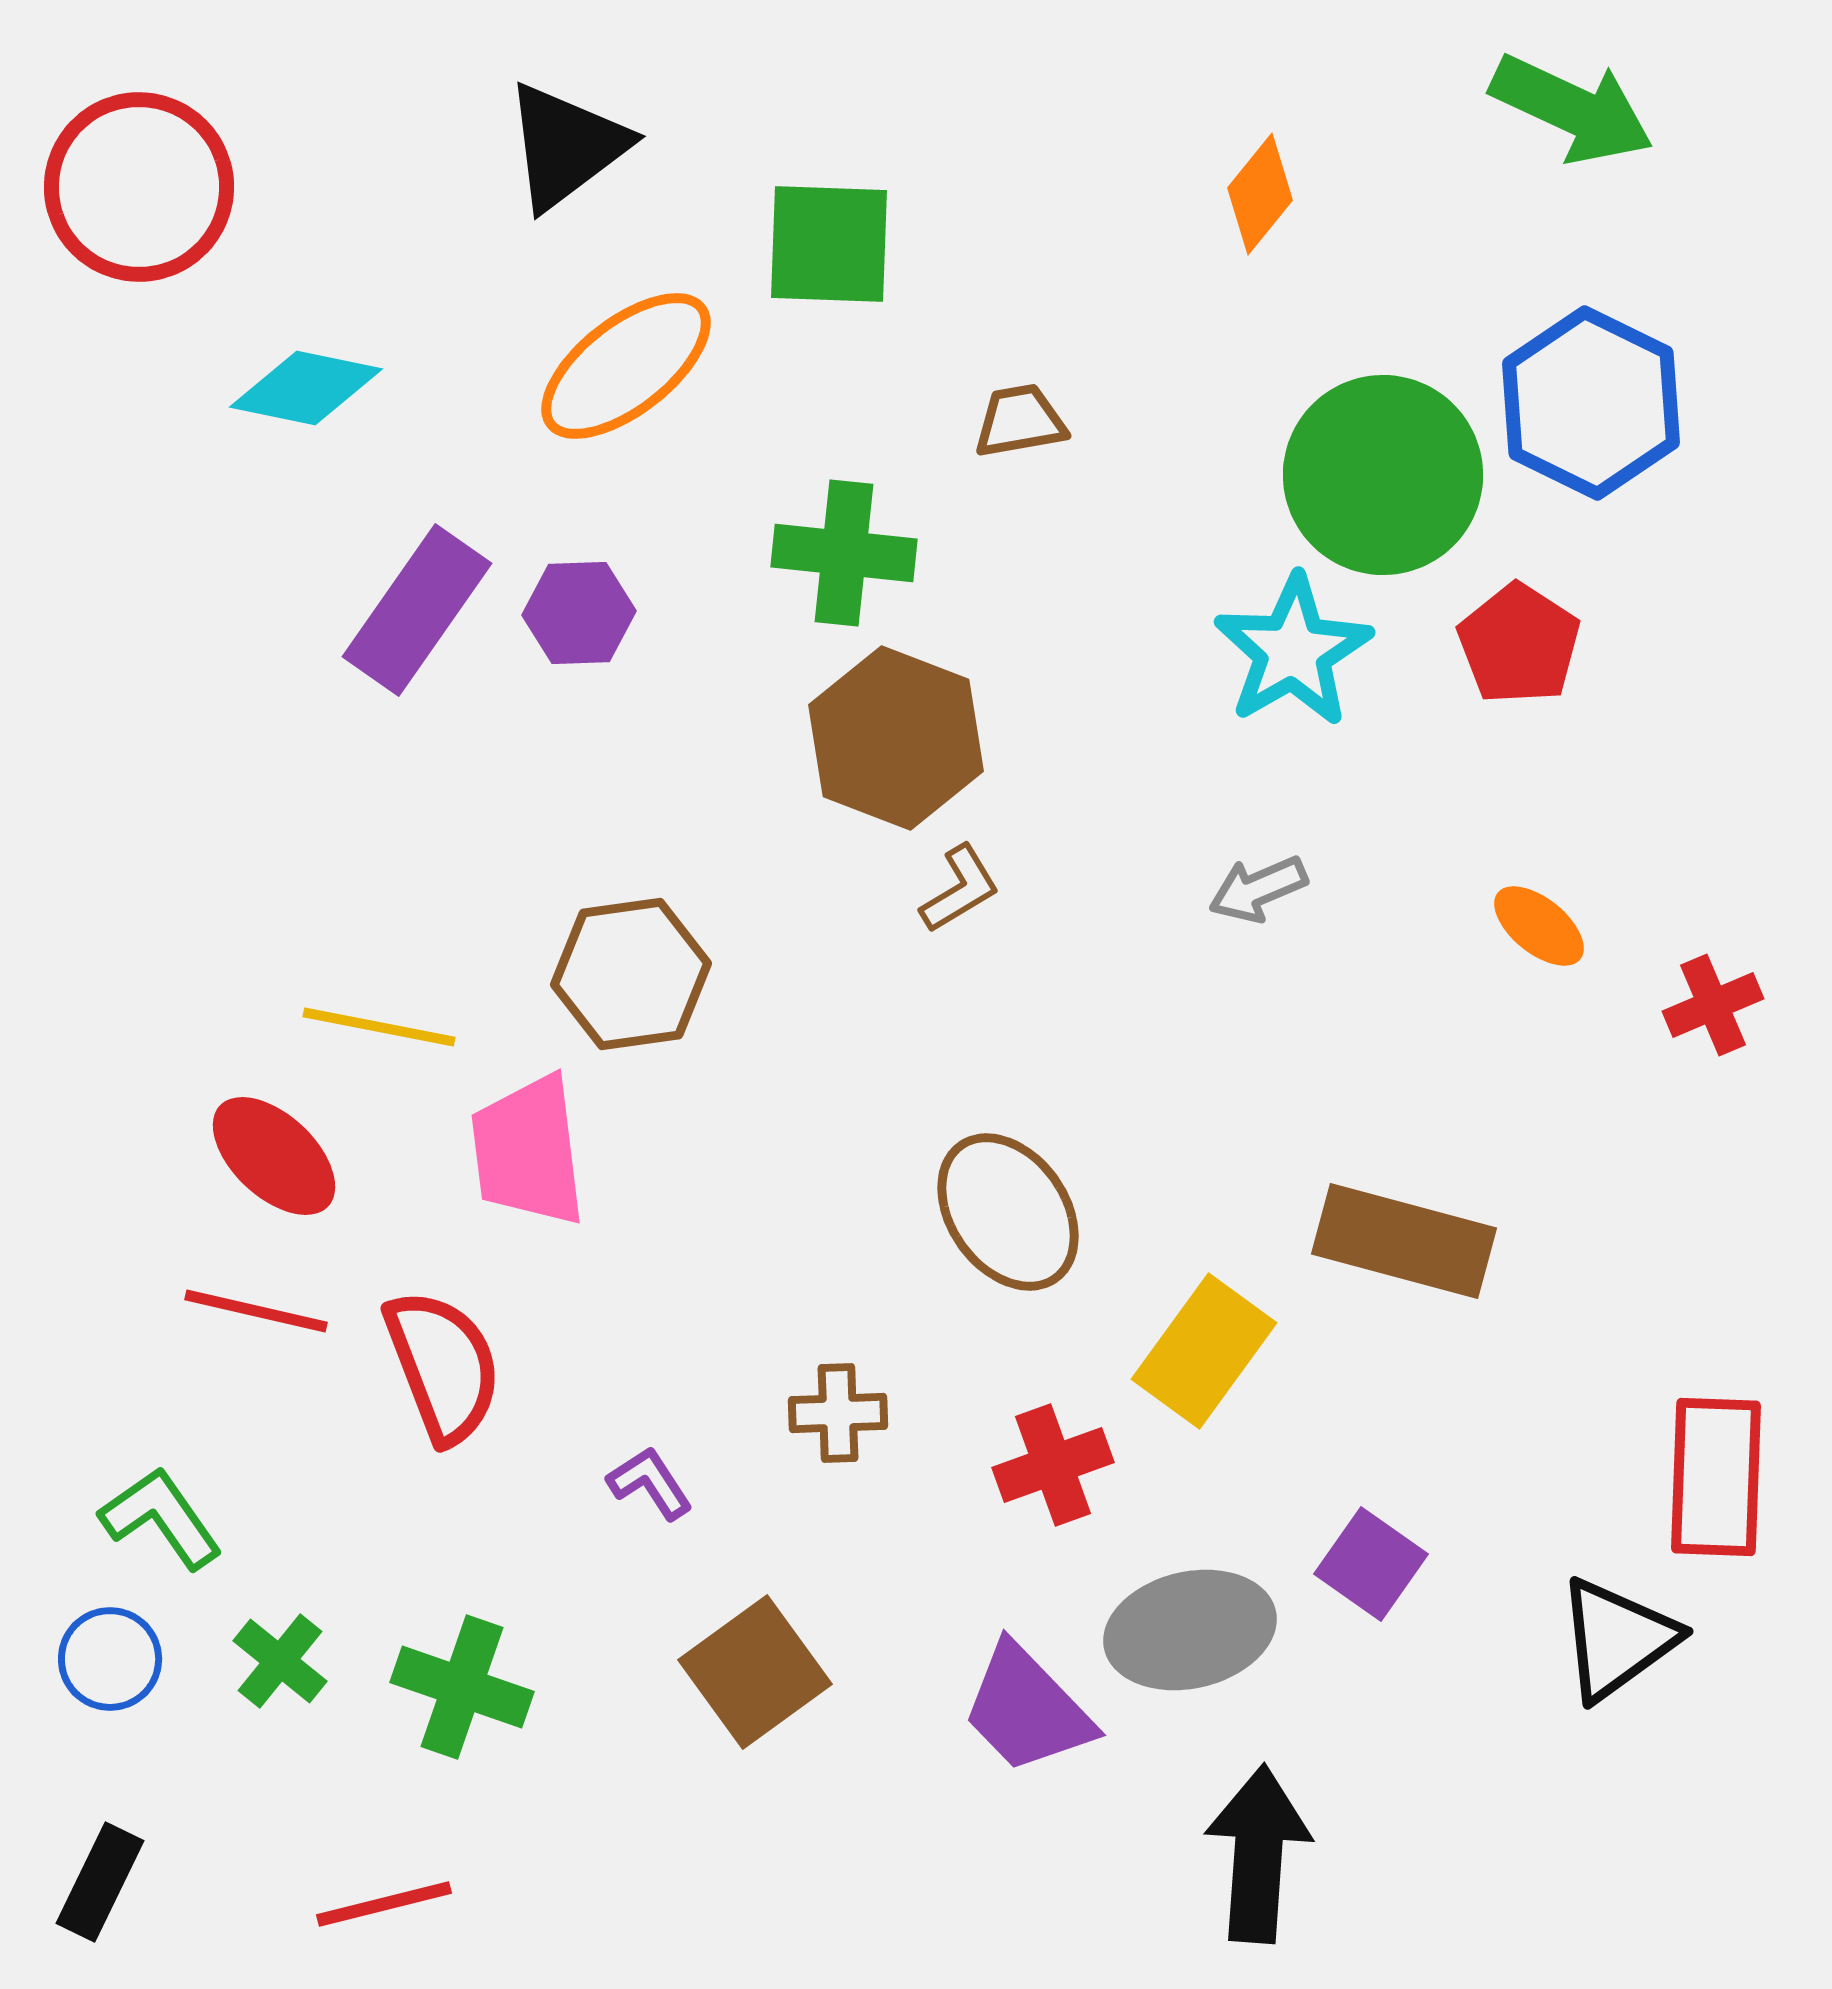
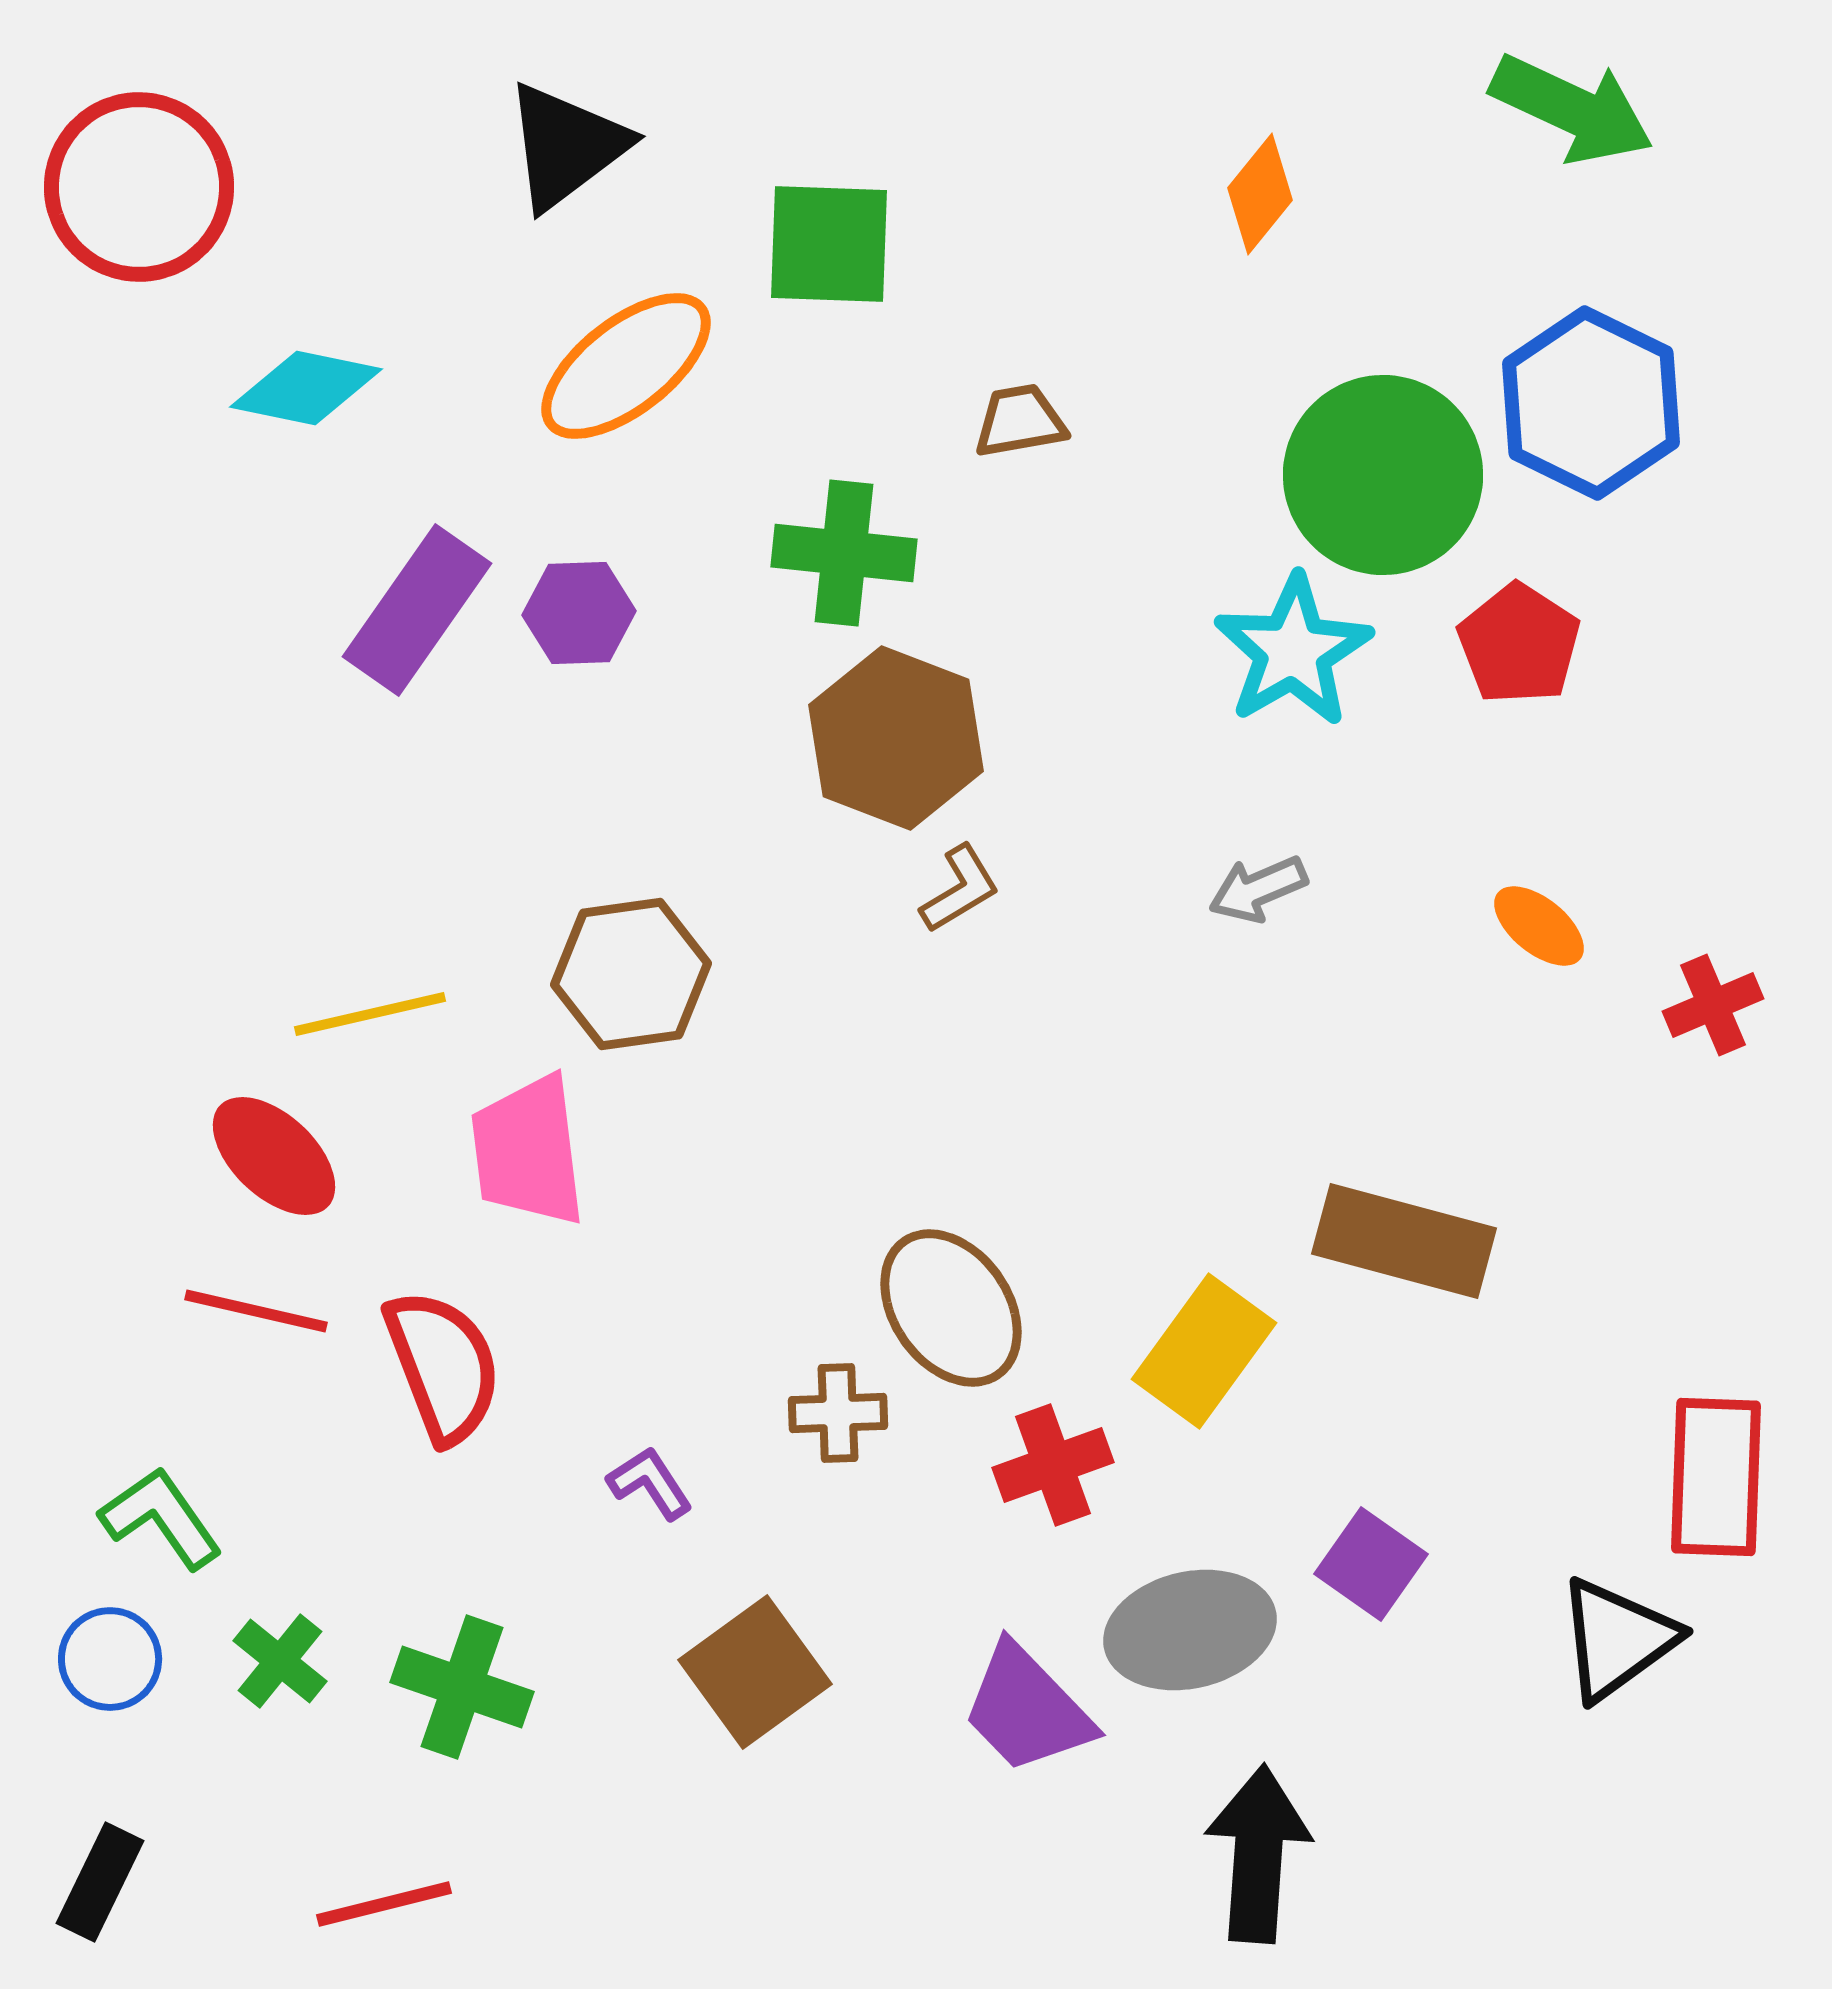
yellow line at (379, 1027): moved 9 px left, 13 px up; rotated 24 degrees counterclockwise
brown ellipse at (1008, 1212): moved 57 px left, 96 px down
